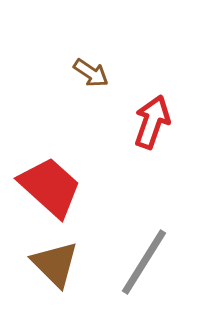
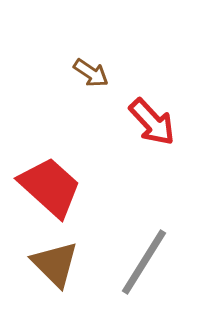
red arrow: rotated 118 degrees clockwise
